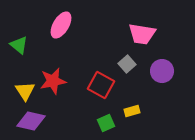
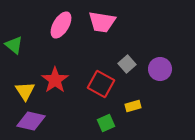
pink trapezoid: moved 40 px left, 12 px up
green triangle: moved 5 px left
purple circle: moved 2 px left, 2 px up
red star: moved 2 px right, 1 px up; rotated 24 degrees counterclockwise
red square: moved 1 px up
yellow rectangle: moved 1 px right, 5 px up
